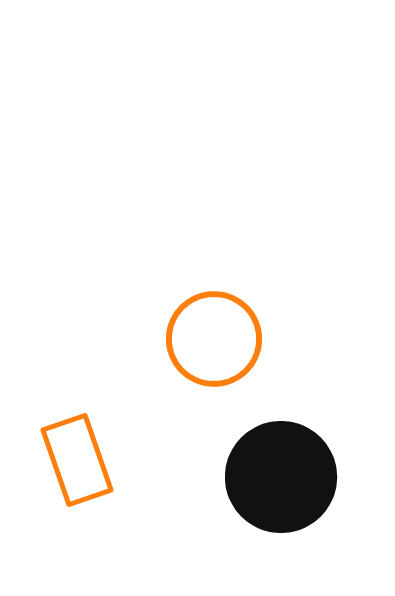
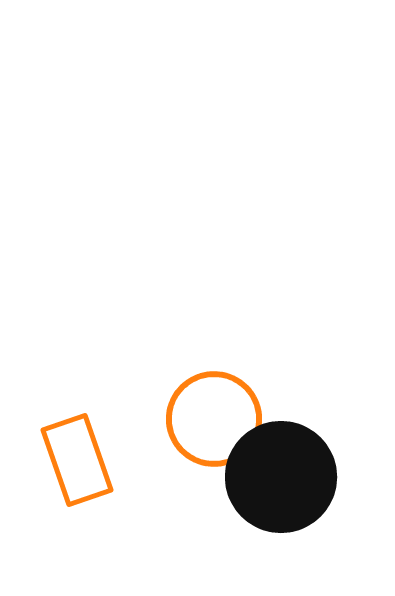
orange circle: moved 80 px down
